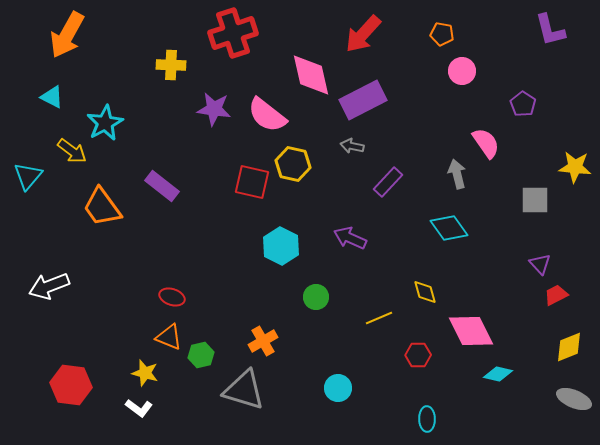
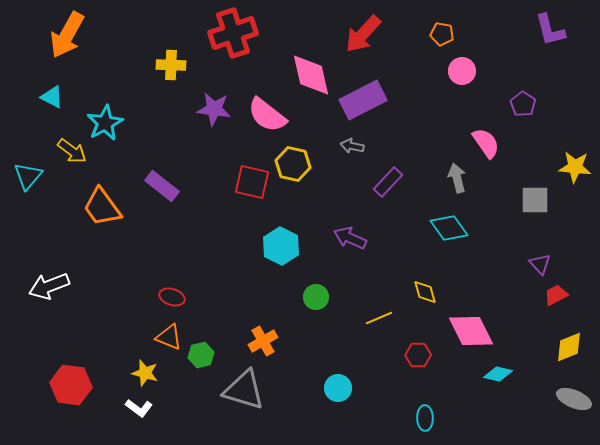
gray arrow at (457, 174): moved 4 px down
cyan ellipse at (427, 419): moved 2 px left, 1 px up
